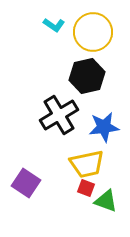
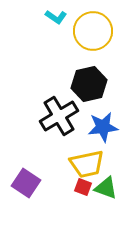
cyan L-shape: moved 2 px right, 8 px up
yellow circle: moved 1 px up
black hexagon: moved 2 px right, 8 px down
black cross: moved 1 px down
blue star: moved 1 px left
red square: moved 3 px left, 1 px up
green triangle: moved 13 px up
